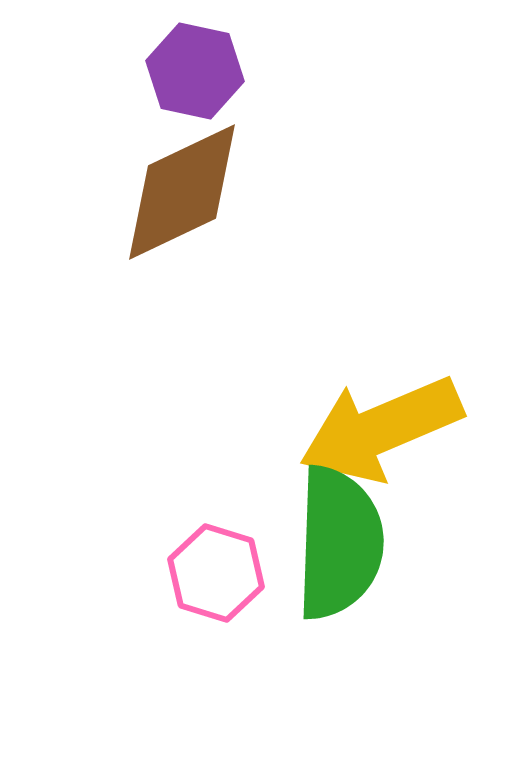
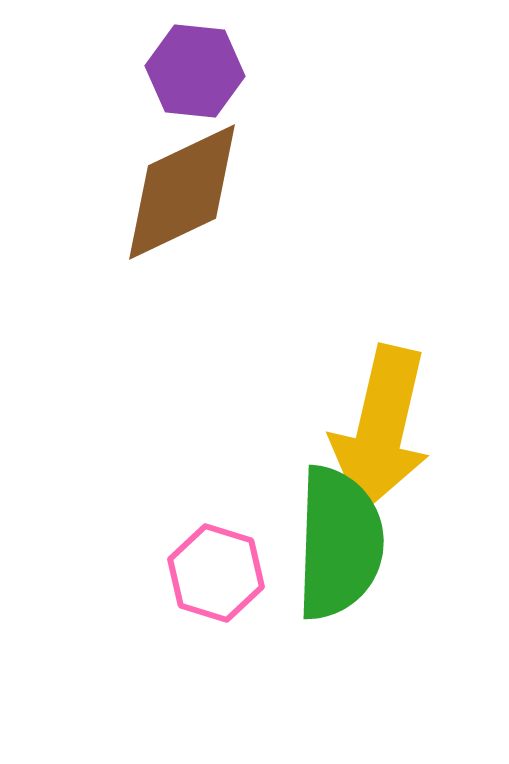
purple hexagon: rotated 6 degrees counterclockwise
yellow arrow: rotated 54 degrees counterclockwise
